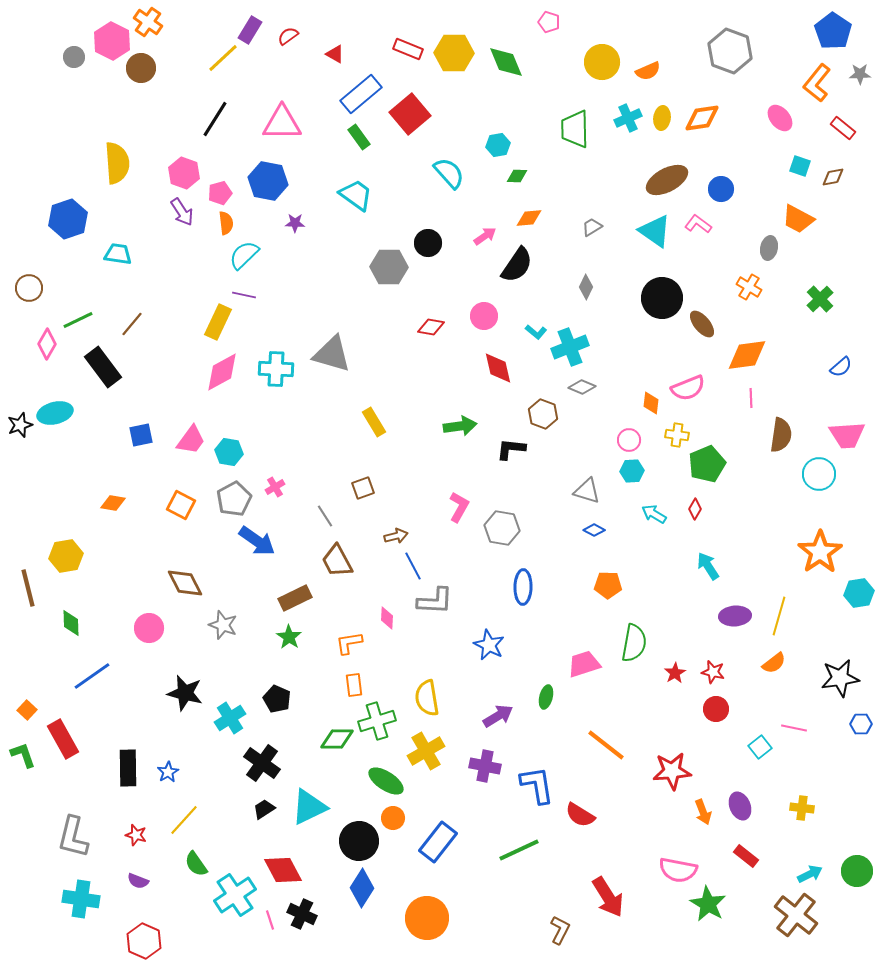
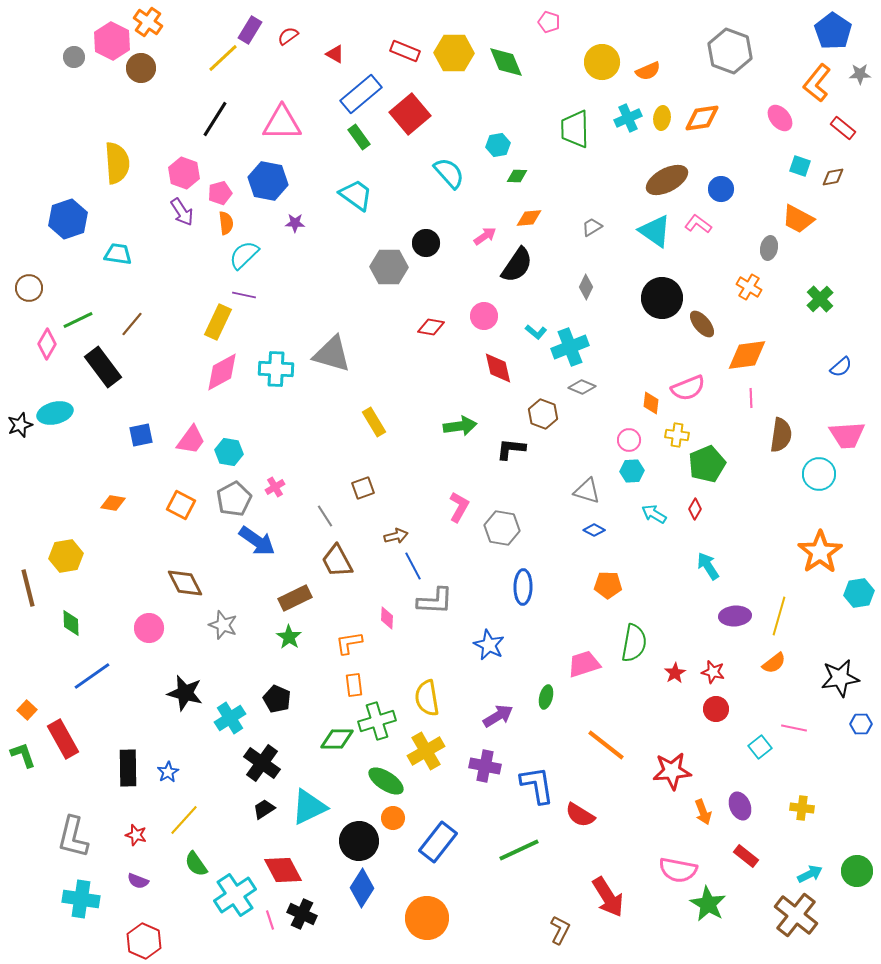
red rectangle at (408, 49): moved 3 px left, 2 px down
black circle at (428, 243): moved 2 px left
